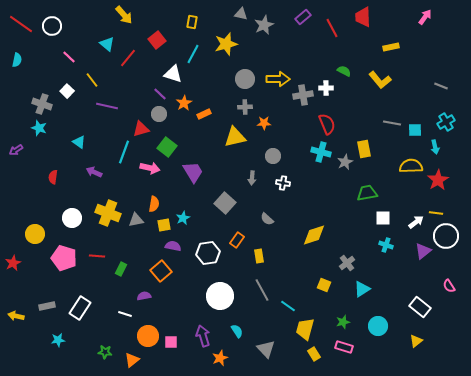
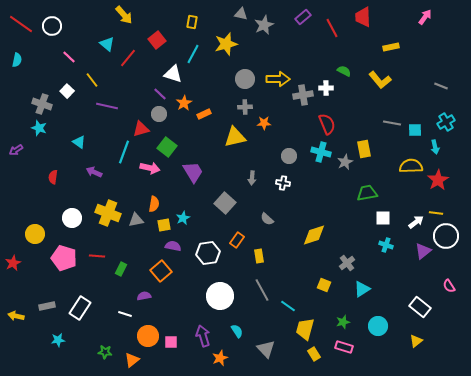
gray circle at (273, 156): moved 16 px right
